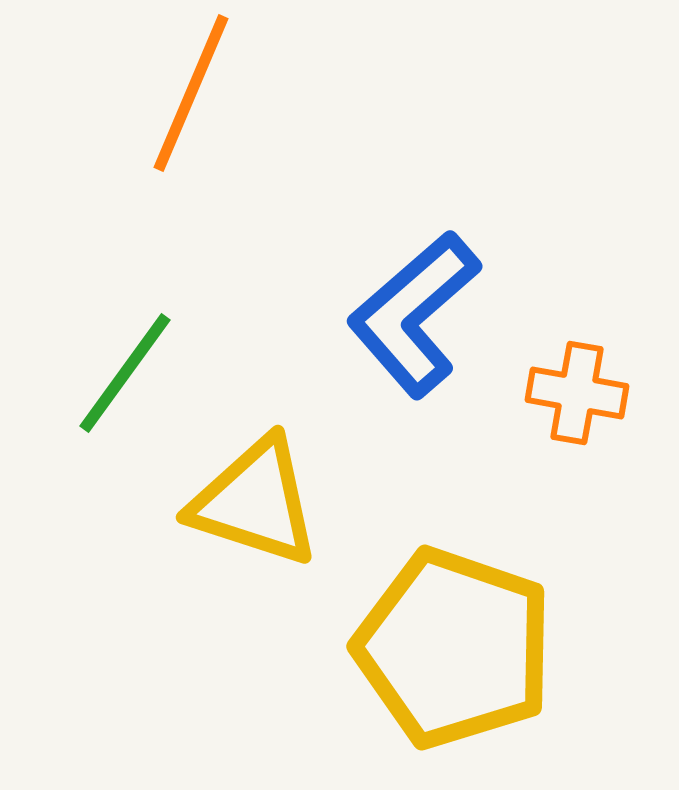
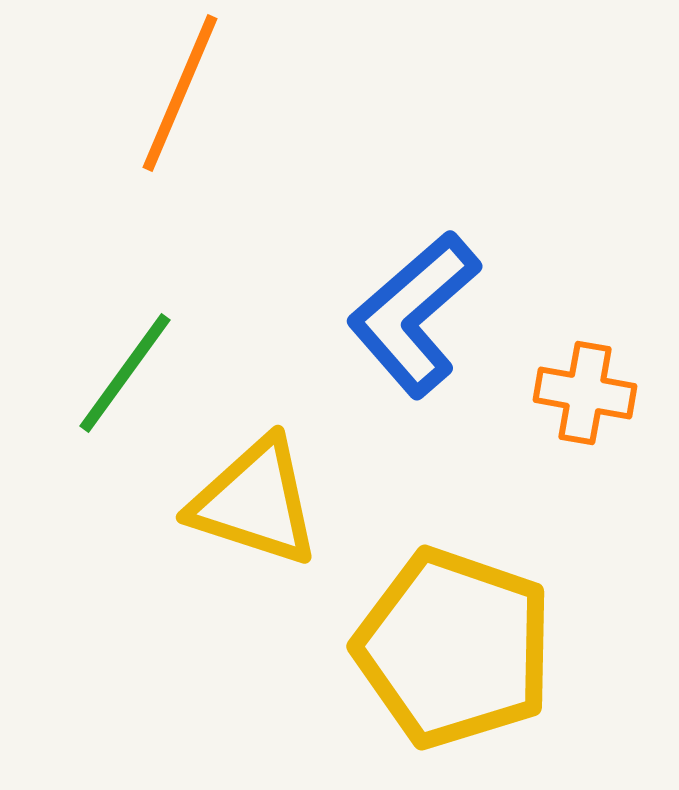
orange line: moved 11 px left
orange cross: moved 8 px right
